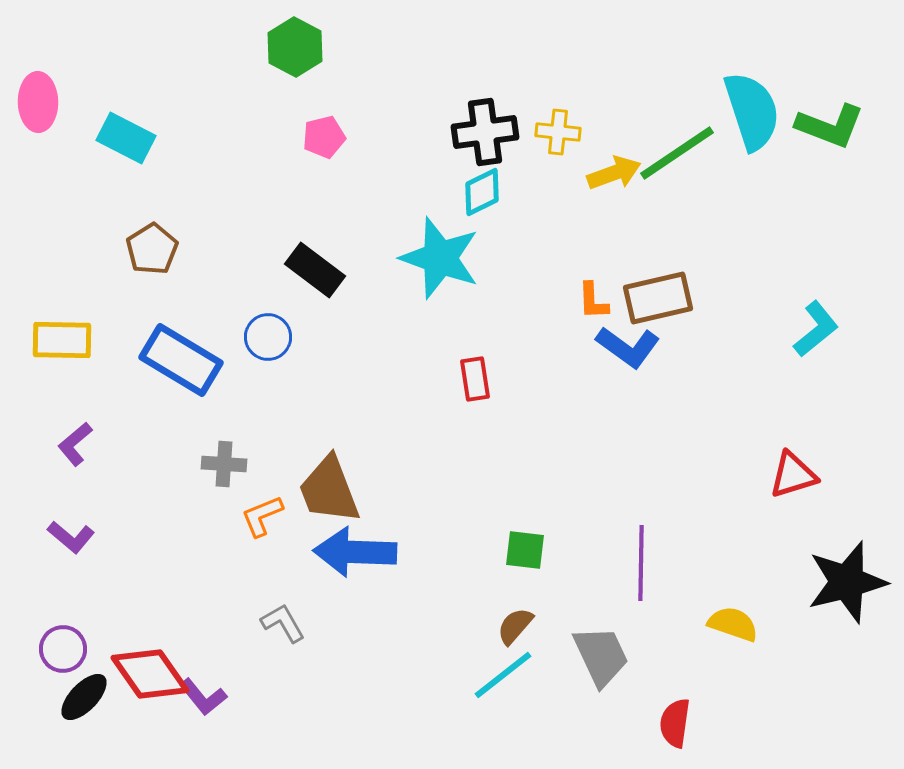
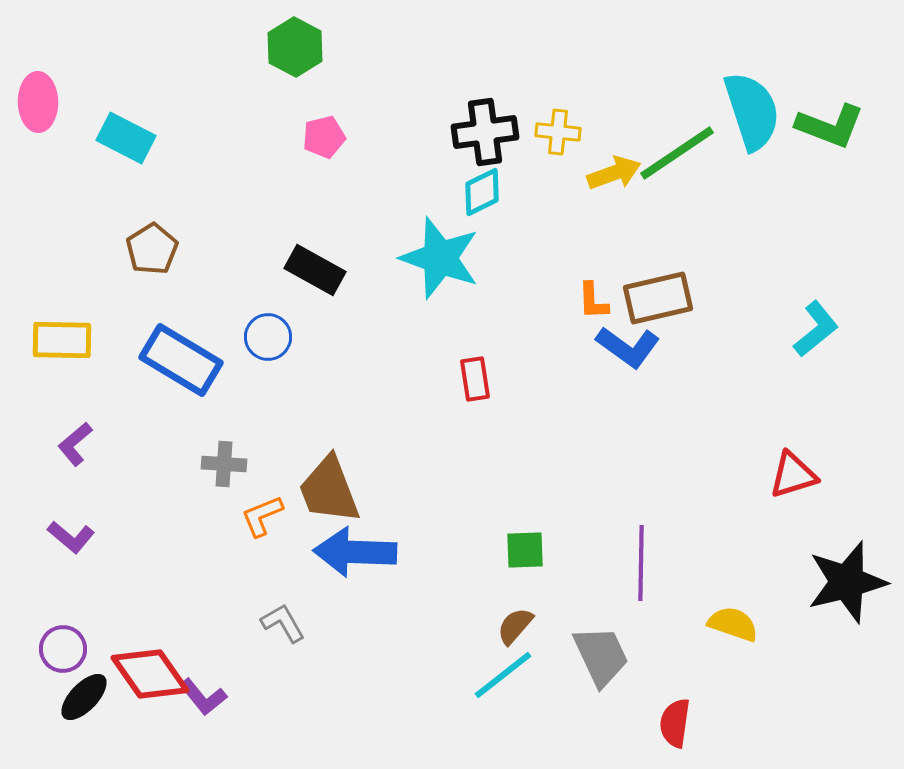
black rectangle at (315, 270): rotated 8 degrees counterclockwise
green square at (525, 550): rotated 9 degrees counterclockwise
